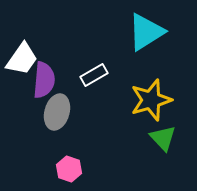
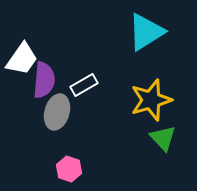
white rectangle: moved 10 px left, 10 px down
